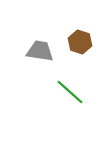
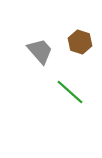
gray trapezoid: rotated 40 degrees clockwise
